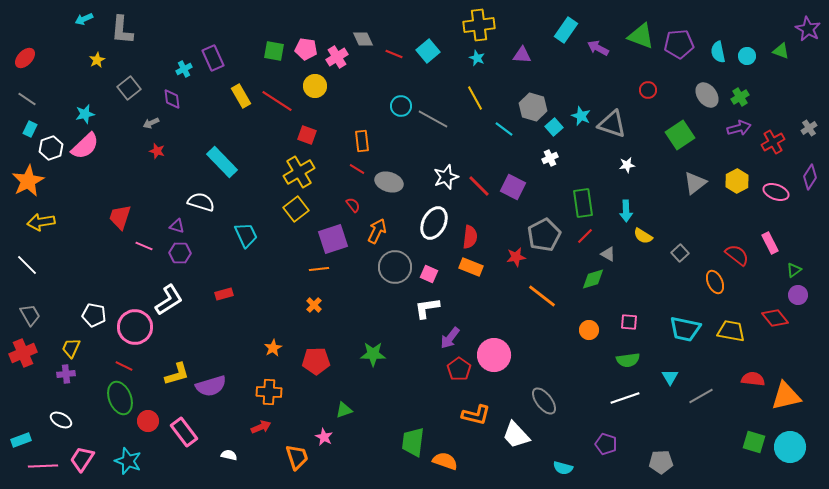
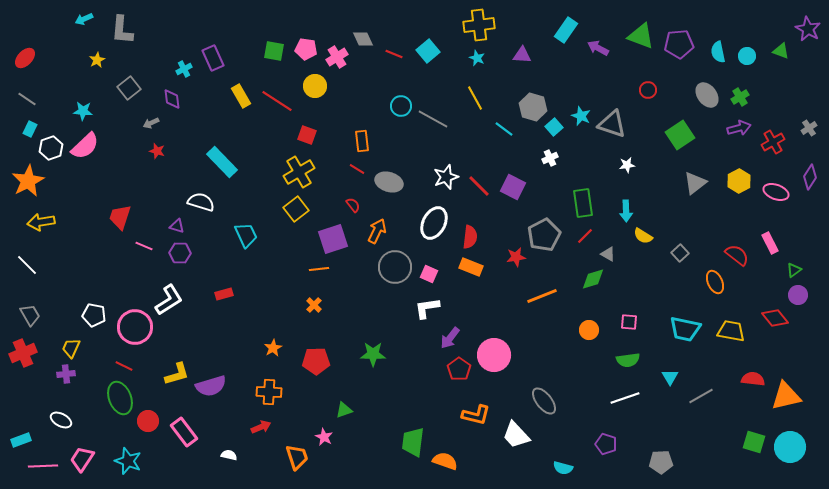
cyan star at (85, 114): moved 2 px left, 3 px up; rotated 18 degrees clockwise
yellow hexagon at (737, 181): moved 2 px right
orange line at (542, 296): rotated 60 degrees counterclockwise
